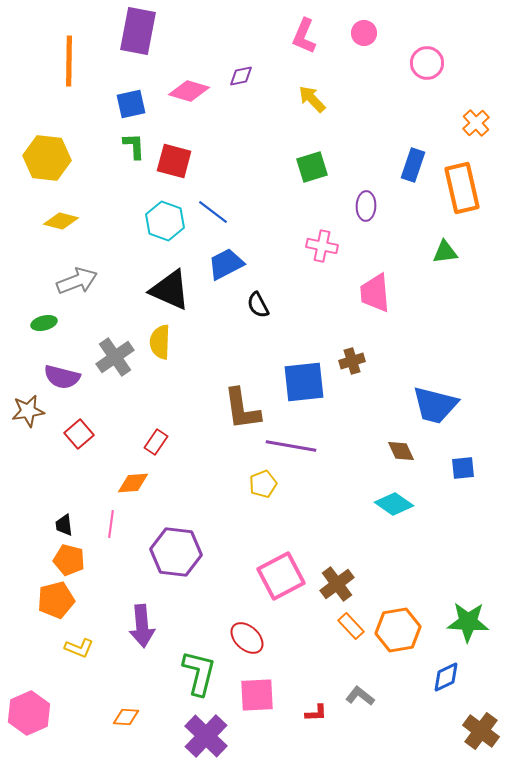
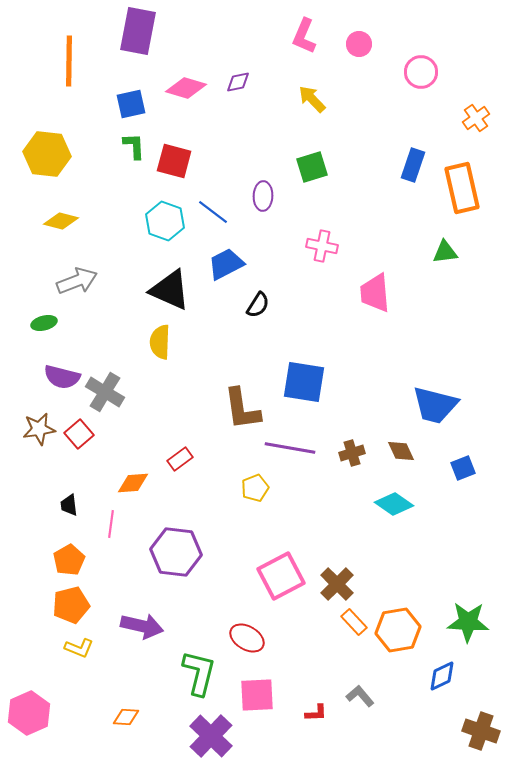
pink circle at (364, 33): moved 5 px left, 11 px down
pink circle at (427, 63): moved 6 px left, 9 px down
purple diamond at (241, 76): moved 3 px left, 6 px down
pink diamond at (189, 91): moved 3 px left, 3 px up
orange cross at (476, 123): moved 5 px up; rotated 8 degrees clockwise
yellow hexagon at (47, 158): moved 4 px up
purple ellipse at (366, 206): moved 103 px left, 10 px up
black semicircle at (258, 305): rotated 120 degrees counterclockwise
gray cross at (115, 357): moved 10 px left, 35 px down; rotated 24 degrees counterclockwise
brown cross at (352, 361): moved 92 px down
blue square at (304, 382): rotated 15 degrees clockwise
brown star at (28, 411): moved 11 px right, 18 px down
red rectangle at (156, 442): moved 24 px right, 17 px down; rotated 20 degrees clockwise
purple line at (291, 446): moved 1 px left, 2 px down
blue square at (463, 468): rotated 15 degrees counterclockwise
yellow pentagon at (263, 484): moved 8 px left, 4 px down
black trapezoid at (64, 525): moved 5 px right, 20 px up
orange pentagon at (69, 560): rotated 28 degrees clockwise
brown cross at (337, 584): rotated 8 degrees counterclockwise
orange pentagon at (56, 600): moved 15 px right, 5 px down
purple arrow at (142, 626): rotated 72 degrees counterclockwise
orange rectangle at (351, 626): moved 3 px right, 4 px up
red ellipse at (247, 638): rotated 12 degrees counterclockwise
blue diamond at (446, 677): moved 4 px left, 1 px up
gray L-shape at (360, 696): rotated 12 degrees clockwise
brown cross at (481, 731): rotated 18 degrees counterclockwise
purple cross at (206, 736): moved 5 px right
